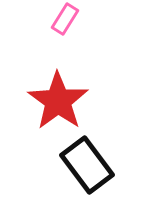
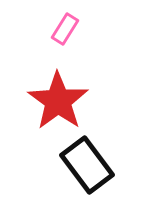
pink rectangle: moved 10 px down
